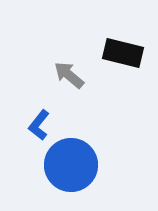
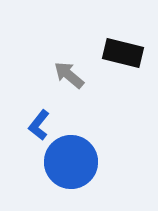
blue circle: moved 3 px up
